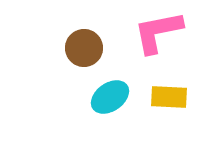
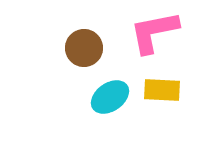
pink L-shape: moved 4 px left
yellow rectangle: moved 7 px left, 7 px up
